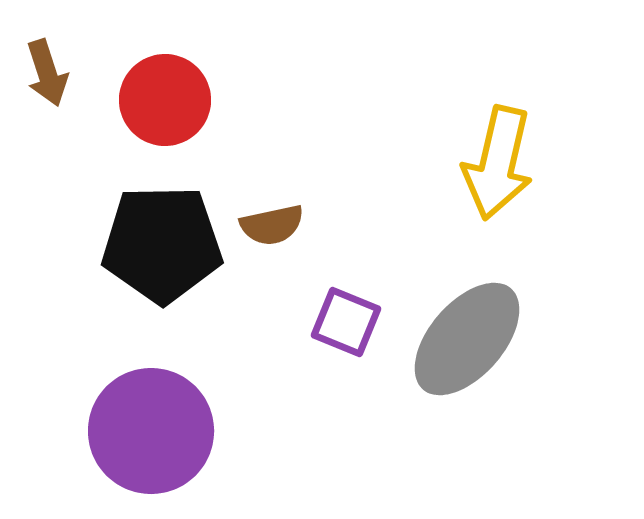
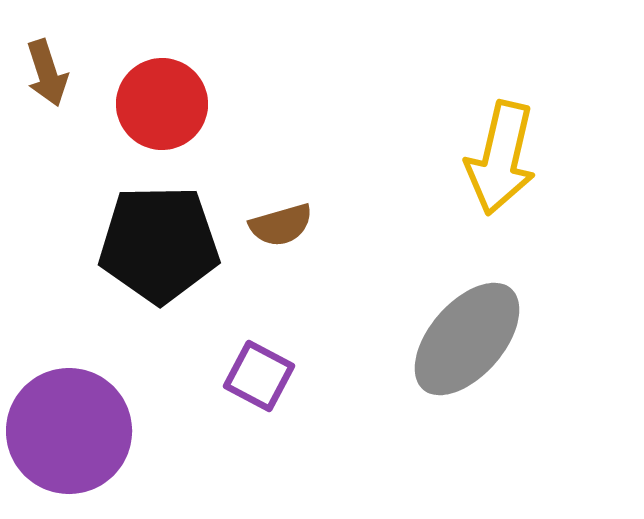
red circle: moved 3 px left, 4 px down
yellow arrow: moved 3 px right, 5 px up
brown semicircle: moved 9 px right; rotated 4 degrees counterclockwise
black pentagon: moved 3 px left
purple square: moved 87 px left, 54 px down; rotated 6 degrees clockwise
purple circle: moved 82 px left
